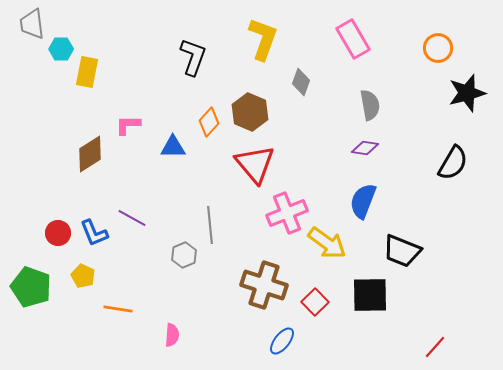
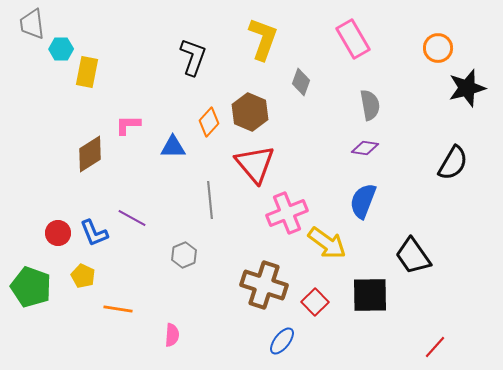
black star: moved 5 px up
gray line: moved 25 px up
black trapezoid: moved 11 px right, 5 px down; rotated 33 degrees clockwise
